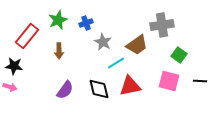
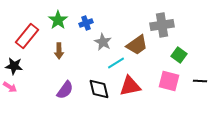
green star: rotated 12 degrees counterclockwise
pink arrow: rotated 16 degrees clockwise
